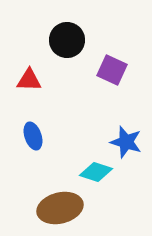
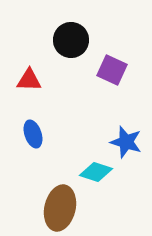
black circle: moved 4 px right
blue ellipse: moved 2 px up
brown ellipse: rotated 63 degrees counterclockwise
